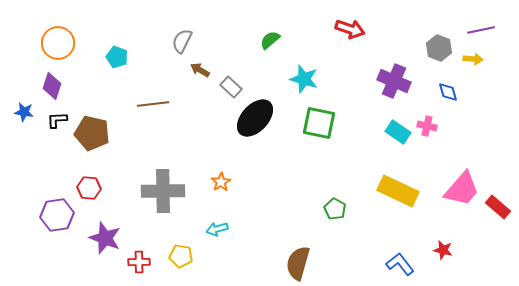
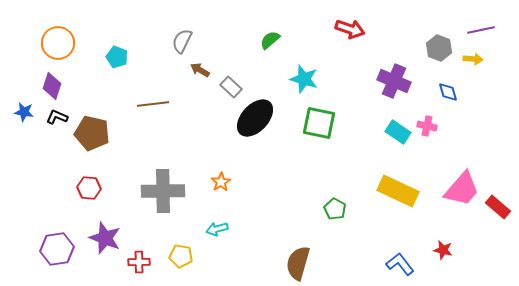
black L-shape: moved 3 px up; rotated 25 degrees clockwise
purple hexagon: moved 34 px down
